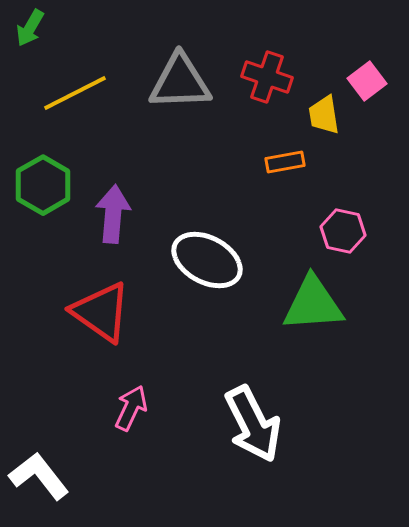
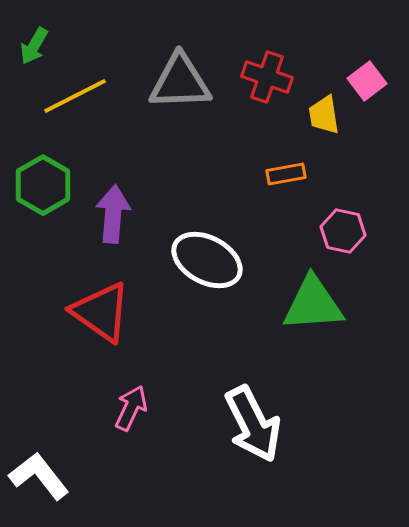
green arrow: moved 4 px right, 18 px down
yellow line: moved 3 px down
orange rectangle: moved 1 px right, 12 px down
